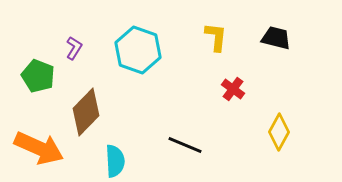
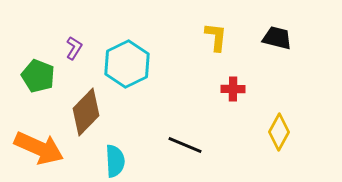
black trapezoid: moved 1 px right
cyan hexagon: moved 11 px left, 14 px down; rotated 15 degrees clockwise
red cross: rotated 35 degrees counterclockwise
